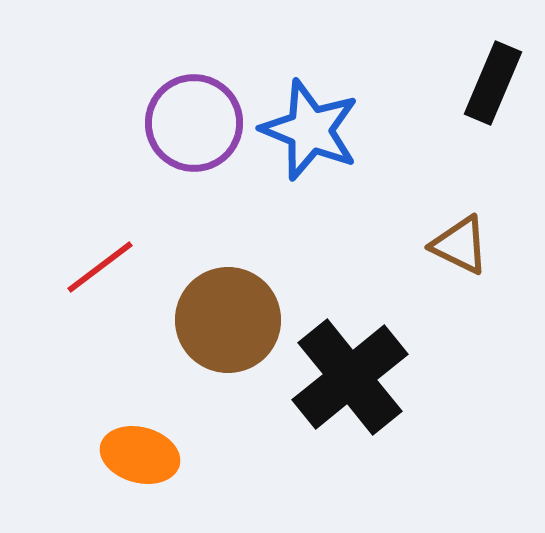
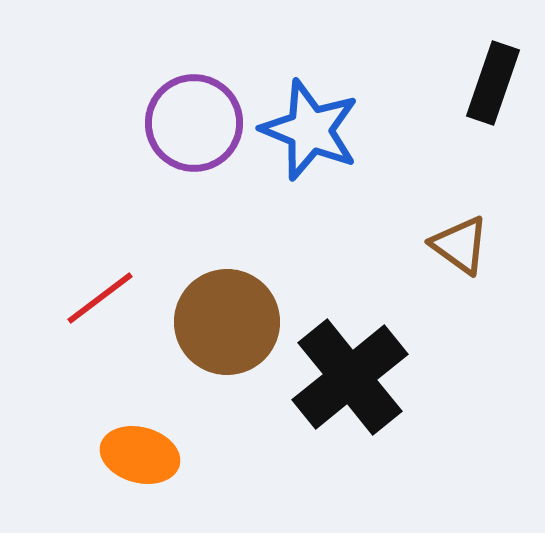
black rectangle: rotated 4 degrees counterclockwise
brown triangle: rotated 10 degrees clockwise
red line: moved 31 px down
brown circle: moved 1 px left, 2 px down
